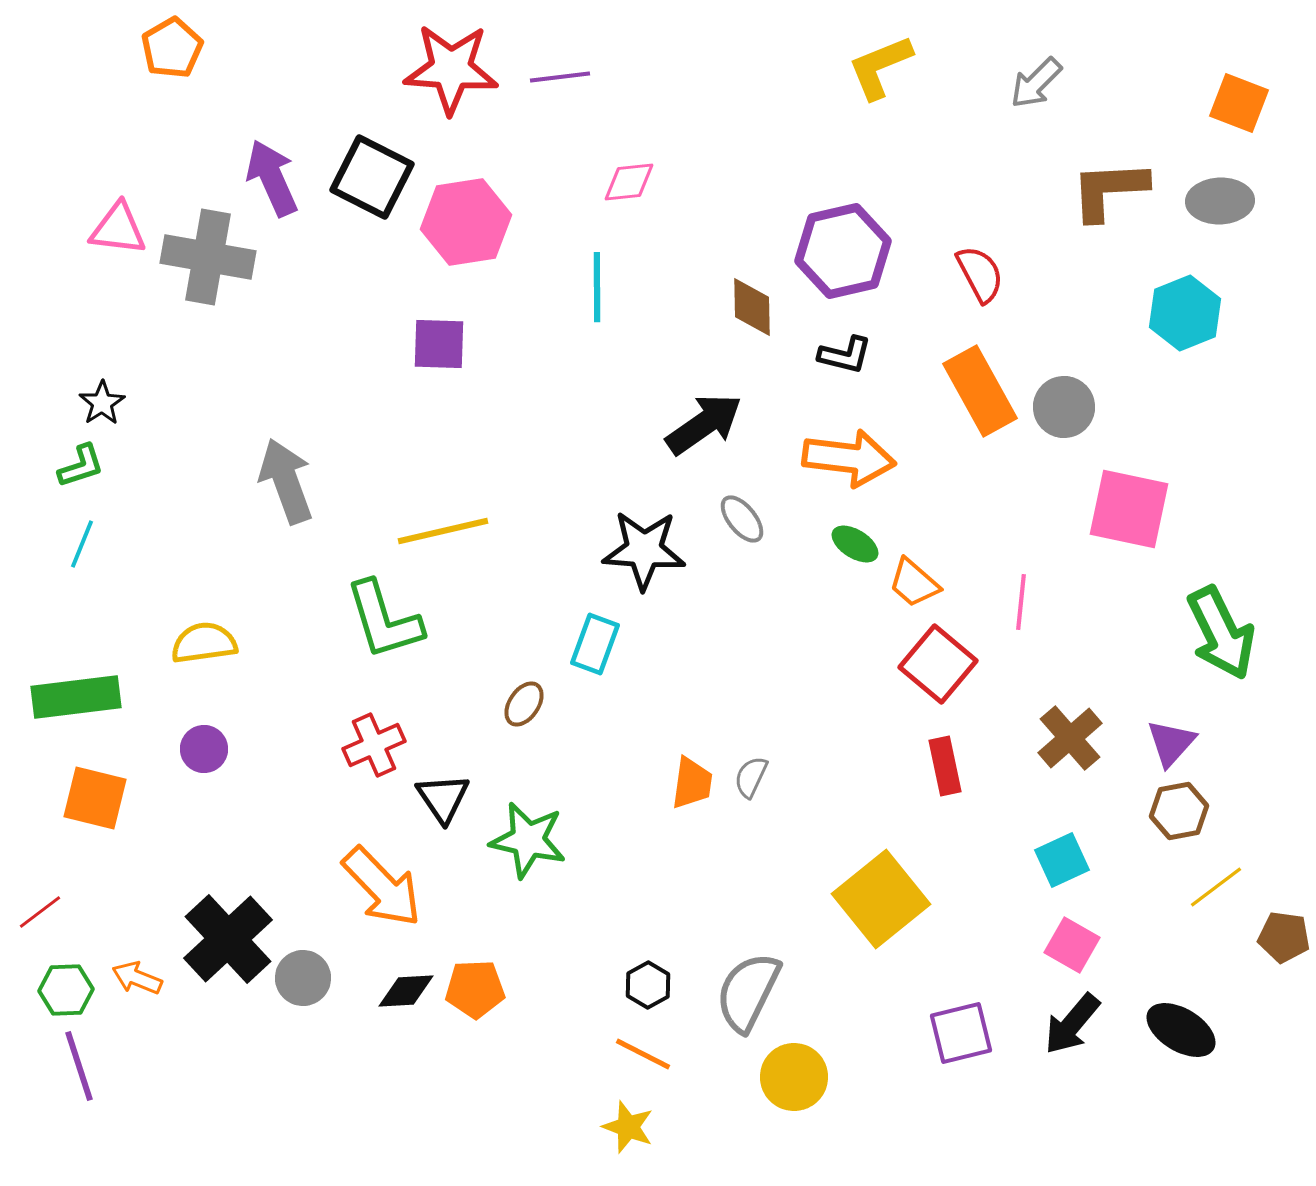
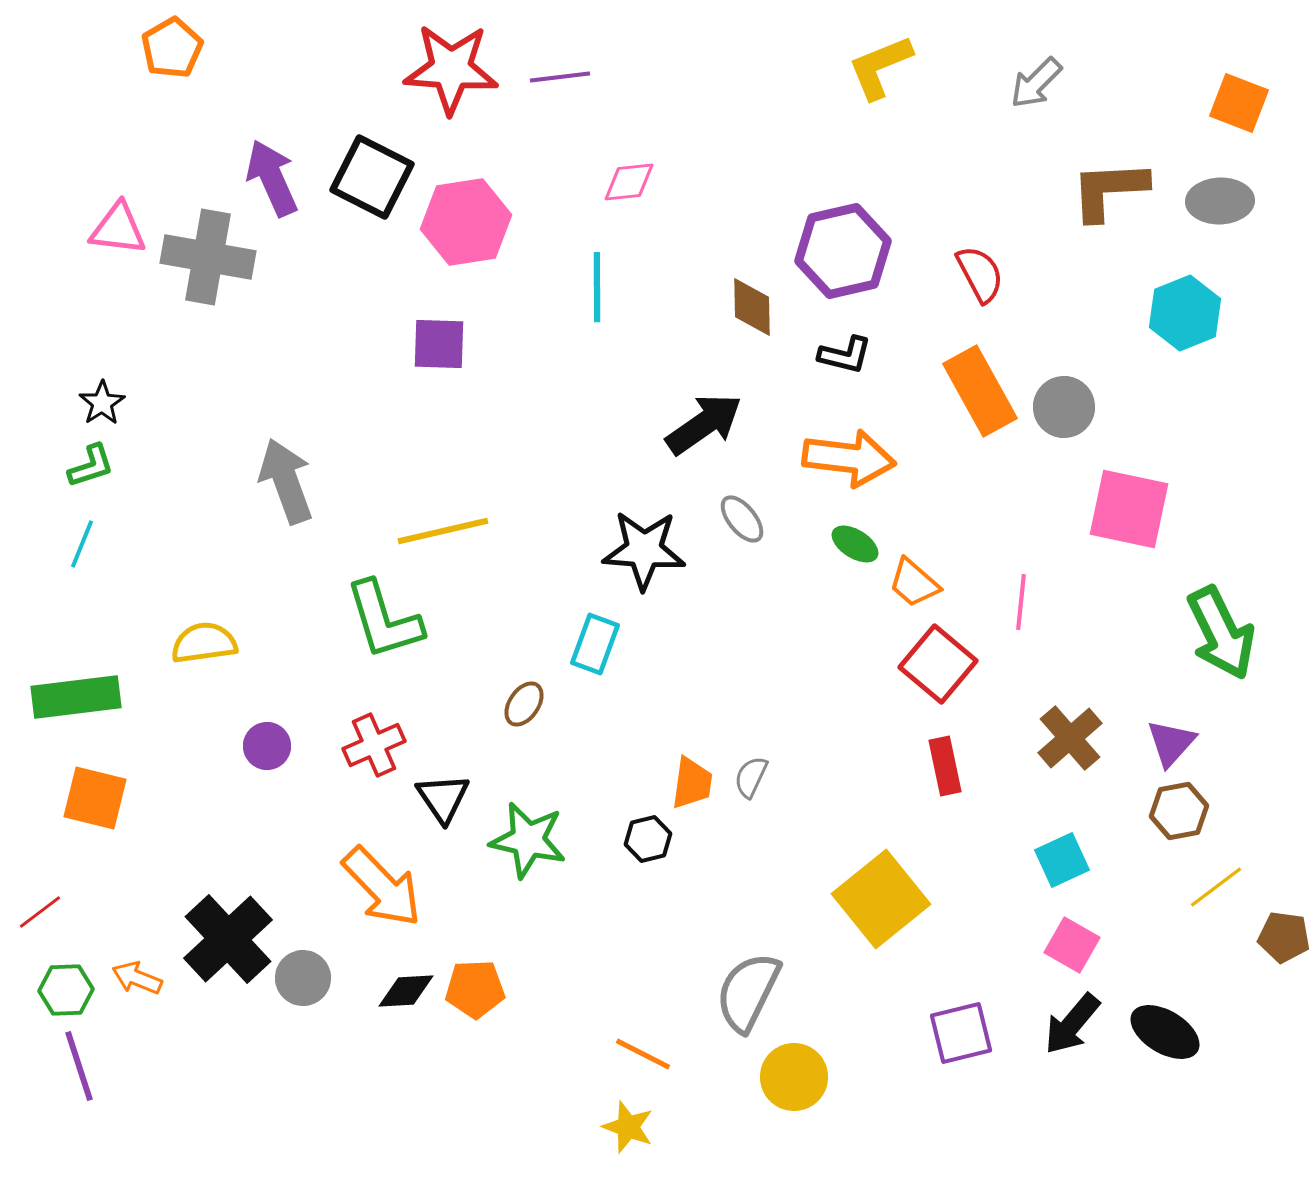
green L-shape at (81, 466): moved 10 px right
purple circle at (204, 749): moved 63 px right, 3 px up
black hexagon at (648, 985): moved 146 px up; rotated 15 degrees clockwise
black ellipse at (1181, 1030): moved 16 px left, 2 px down
